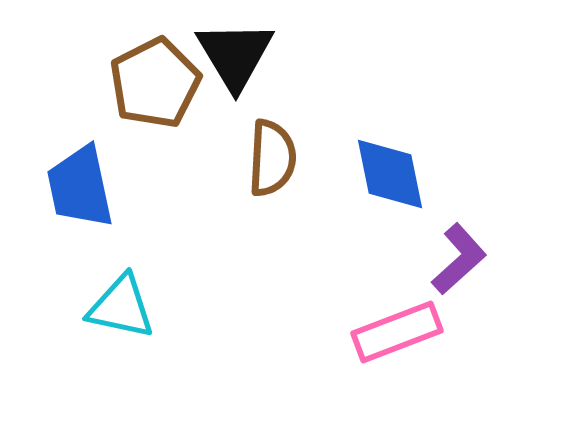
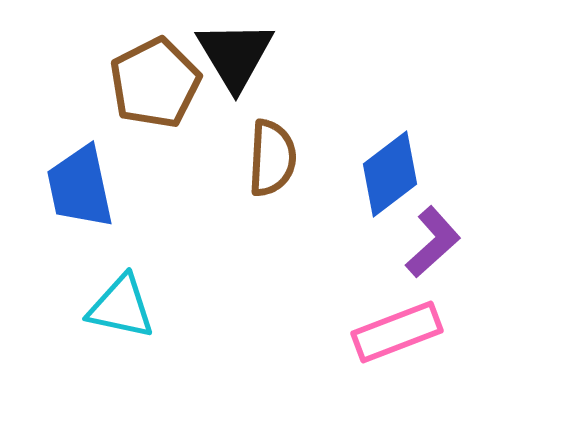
blue diamond: rotated 64 degrees clockwise
purple L-shape: moved 26 px left, 17 px up
